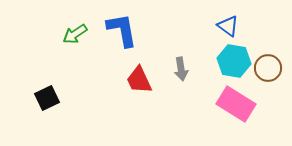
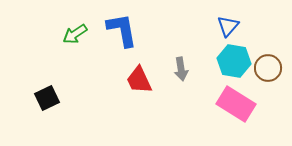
blue triangle: rotated 35 degrees clockwise
